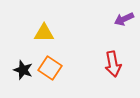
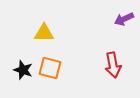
red arrow: moved 1 px down
orange square: rotated 20 degrees counterclockwise
